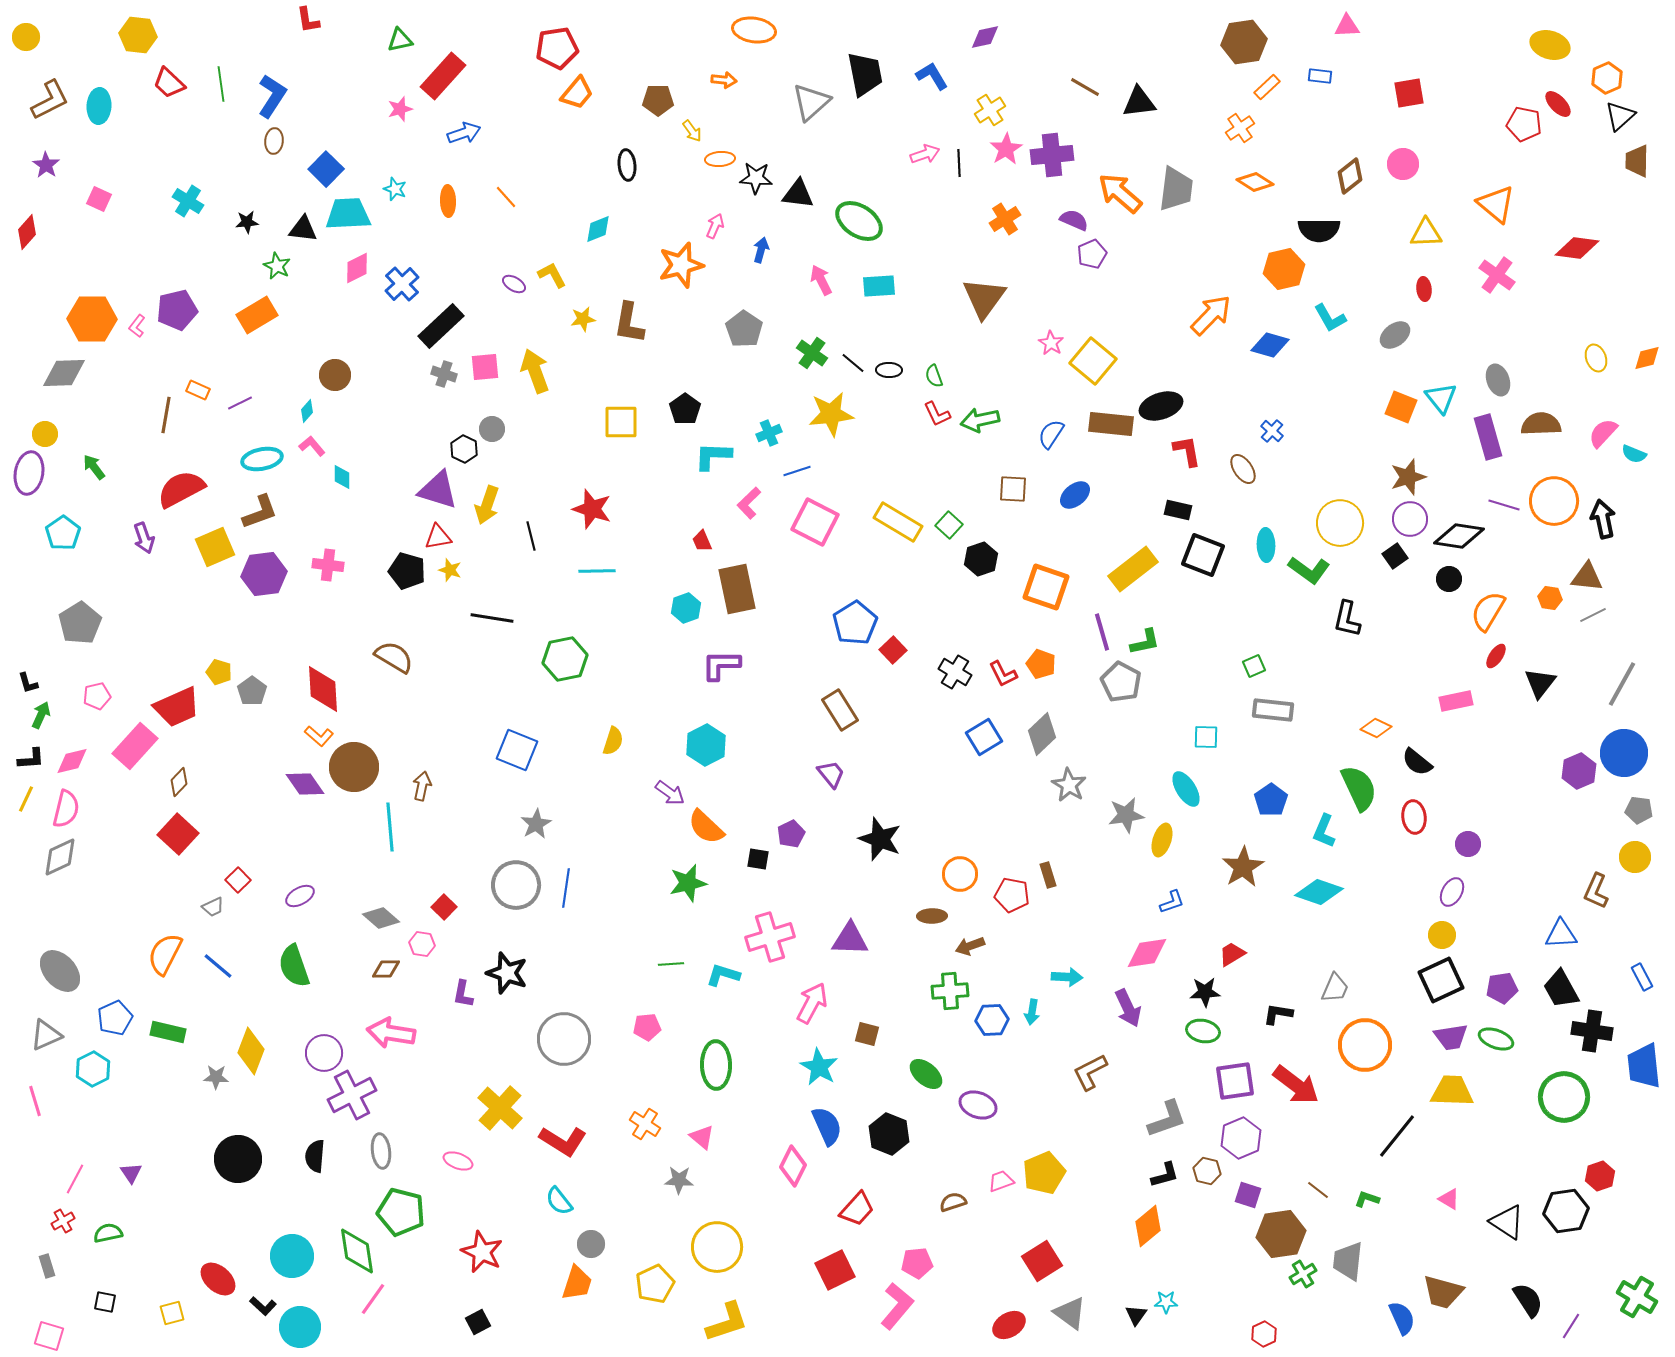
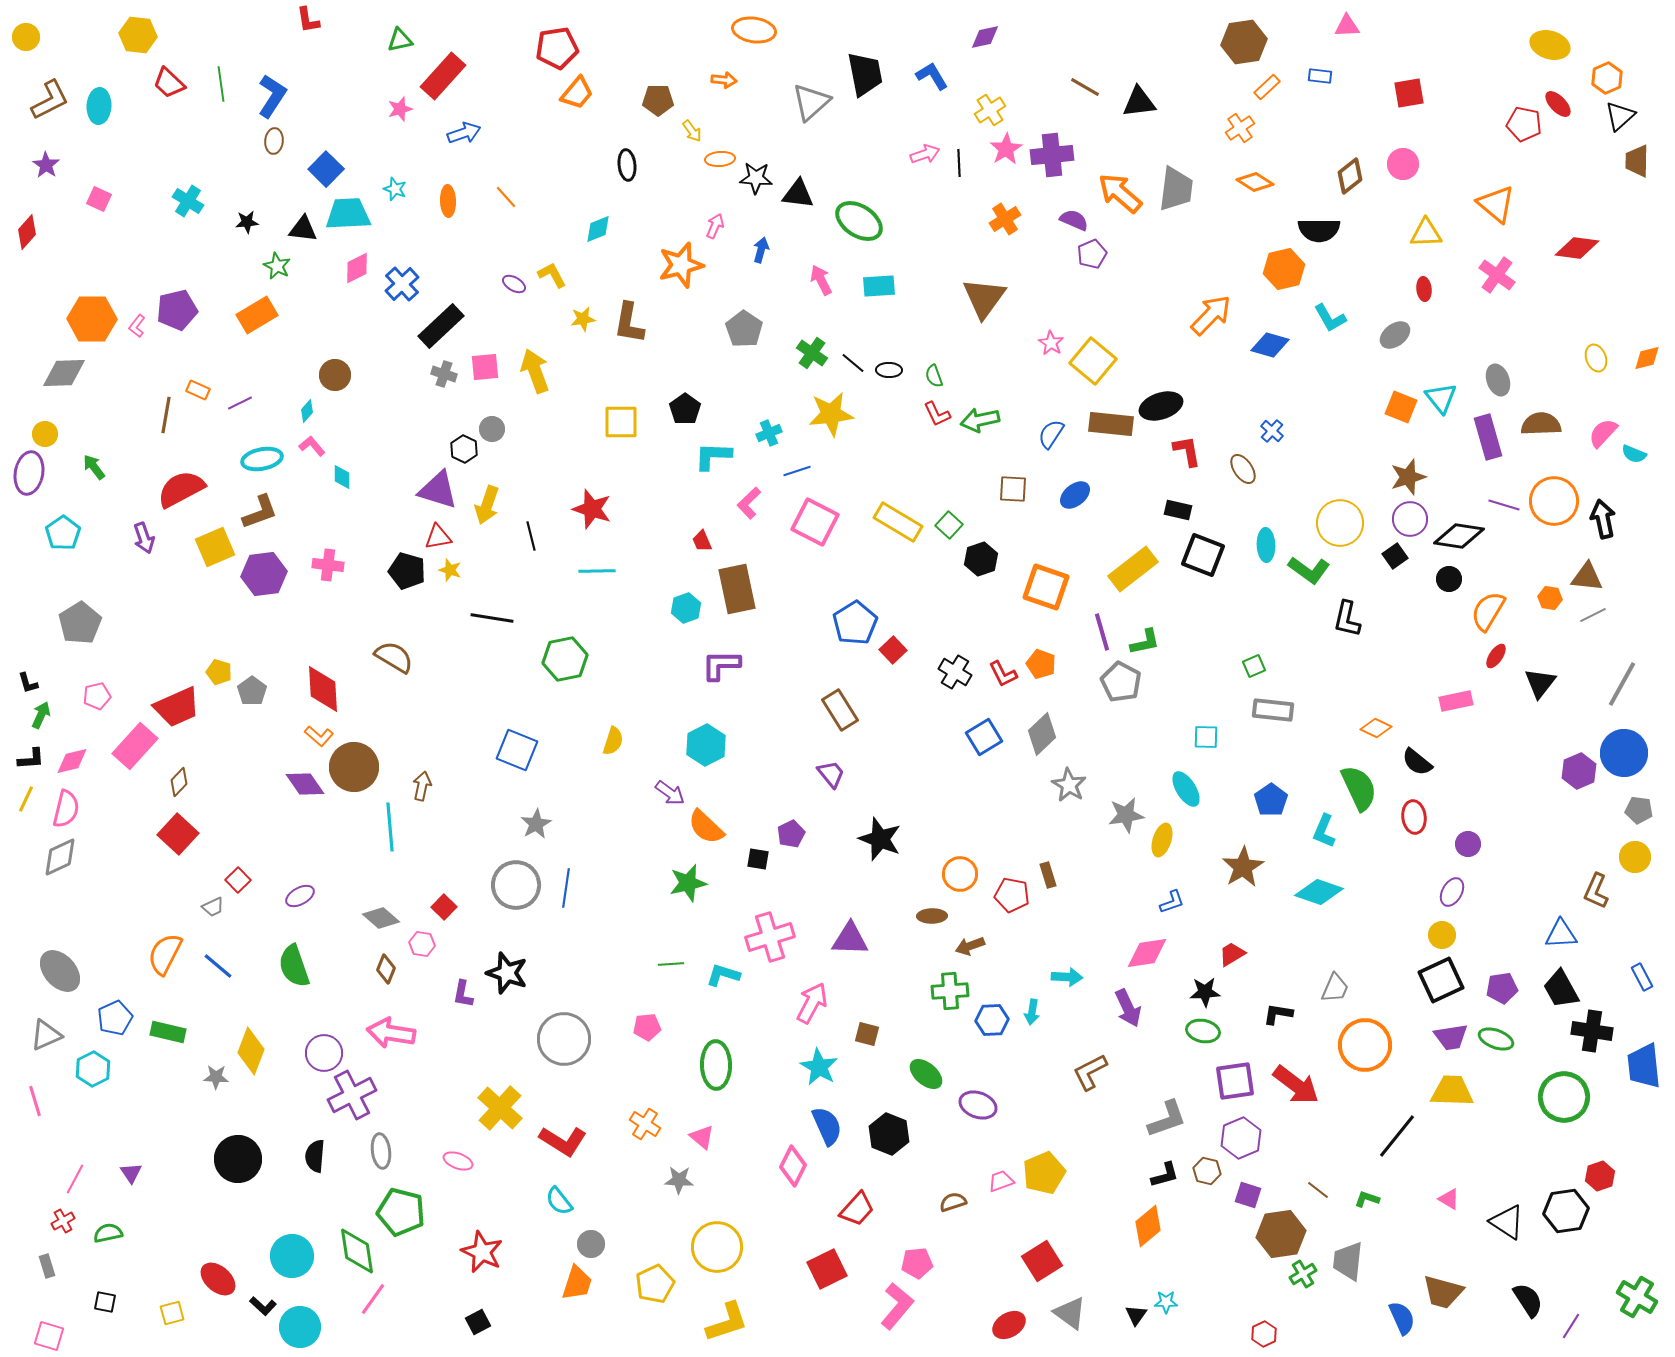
brown diamond at (386, 969): rotated 68 degrees counterclockwise
red square at (835, 1270): moved 8 px left, 1 px up
